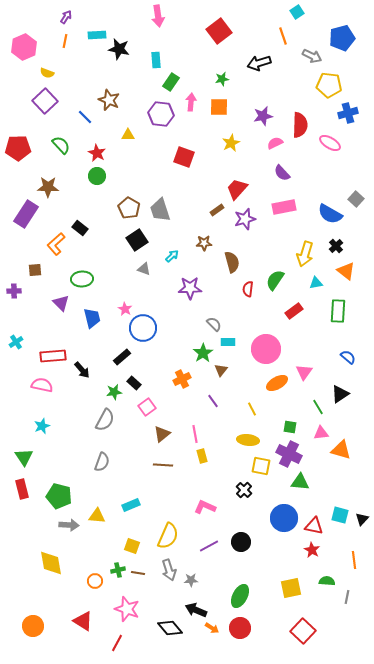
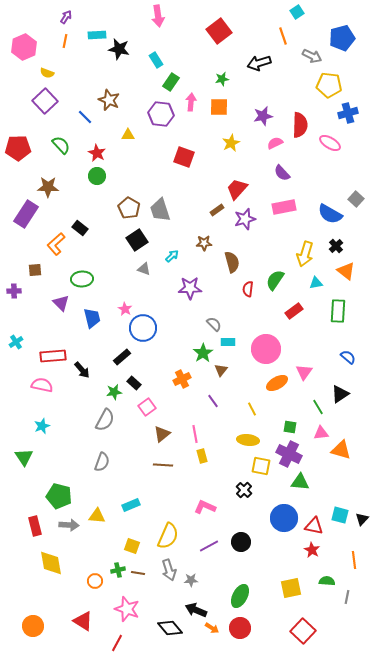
cyan rectangle at (156, 60): rotated 28 degrees counterclockwise
red rectangle at (22, 489): moved 13 px right, 37 px down
